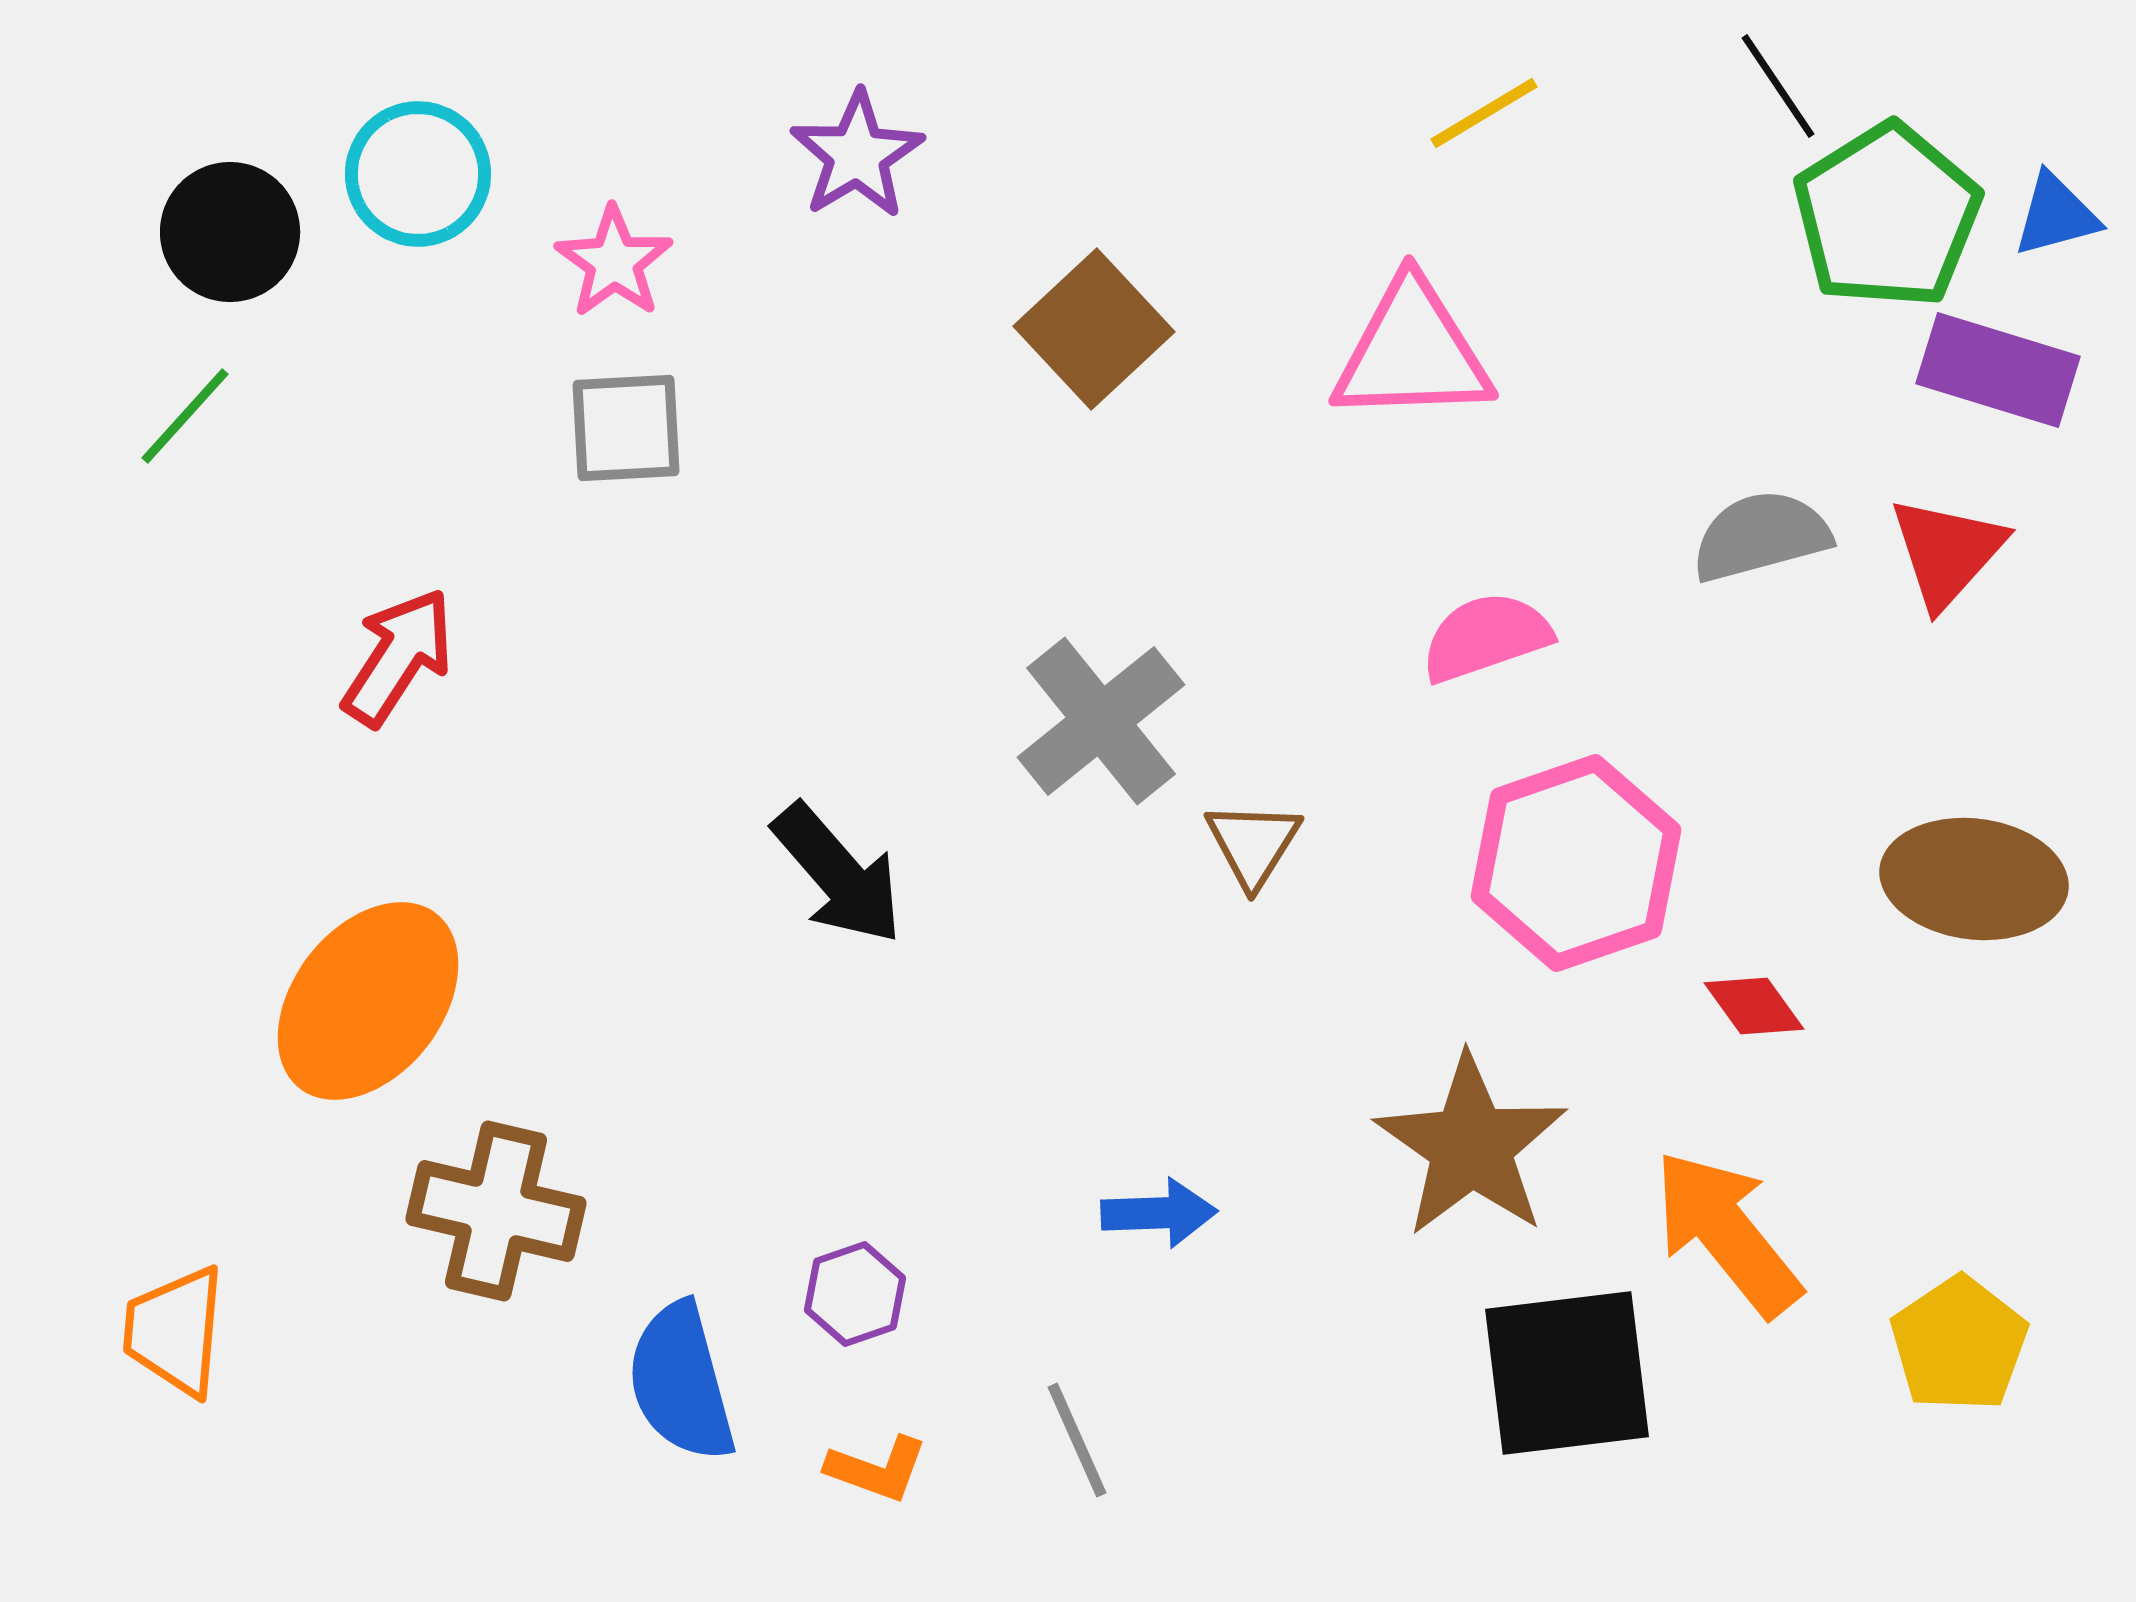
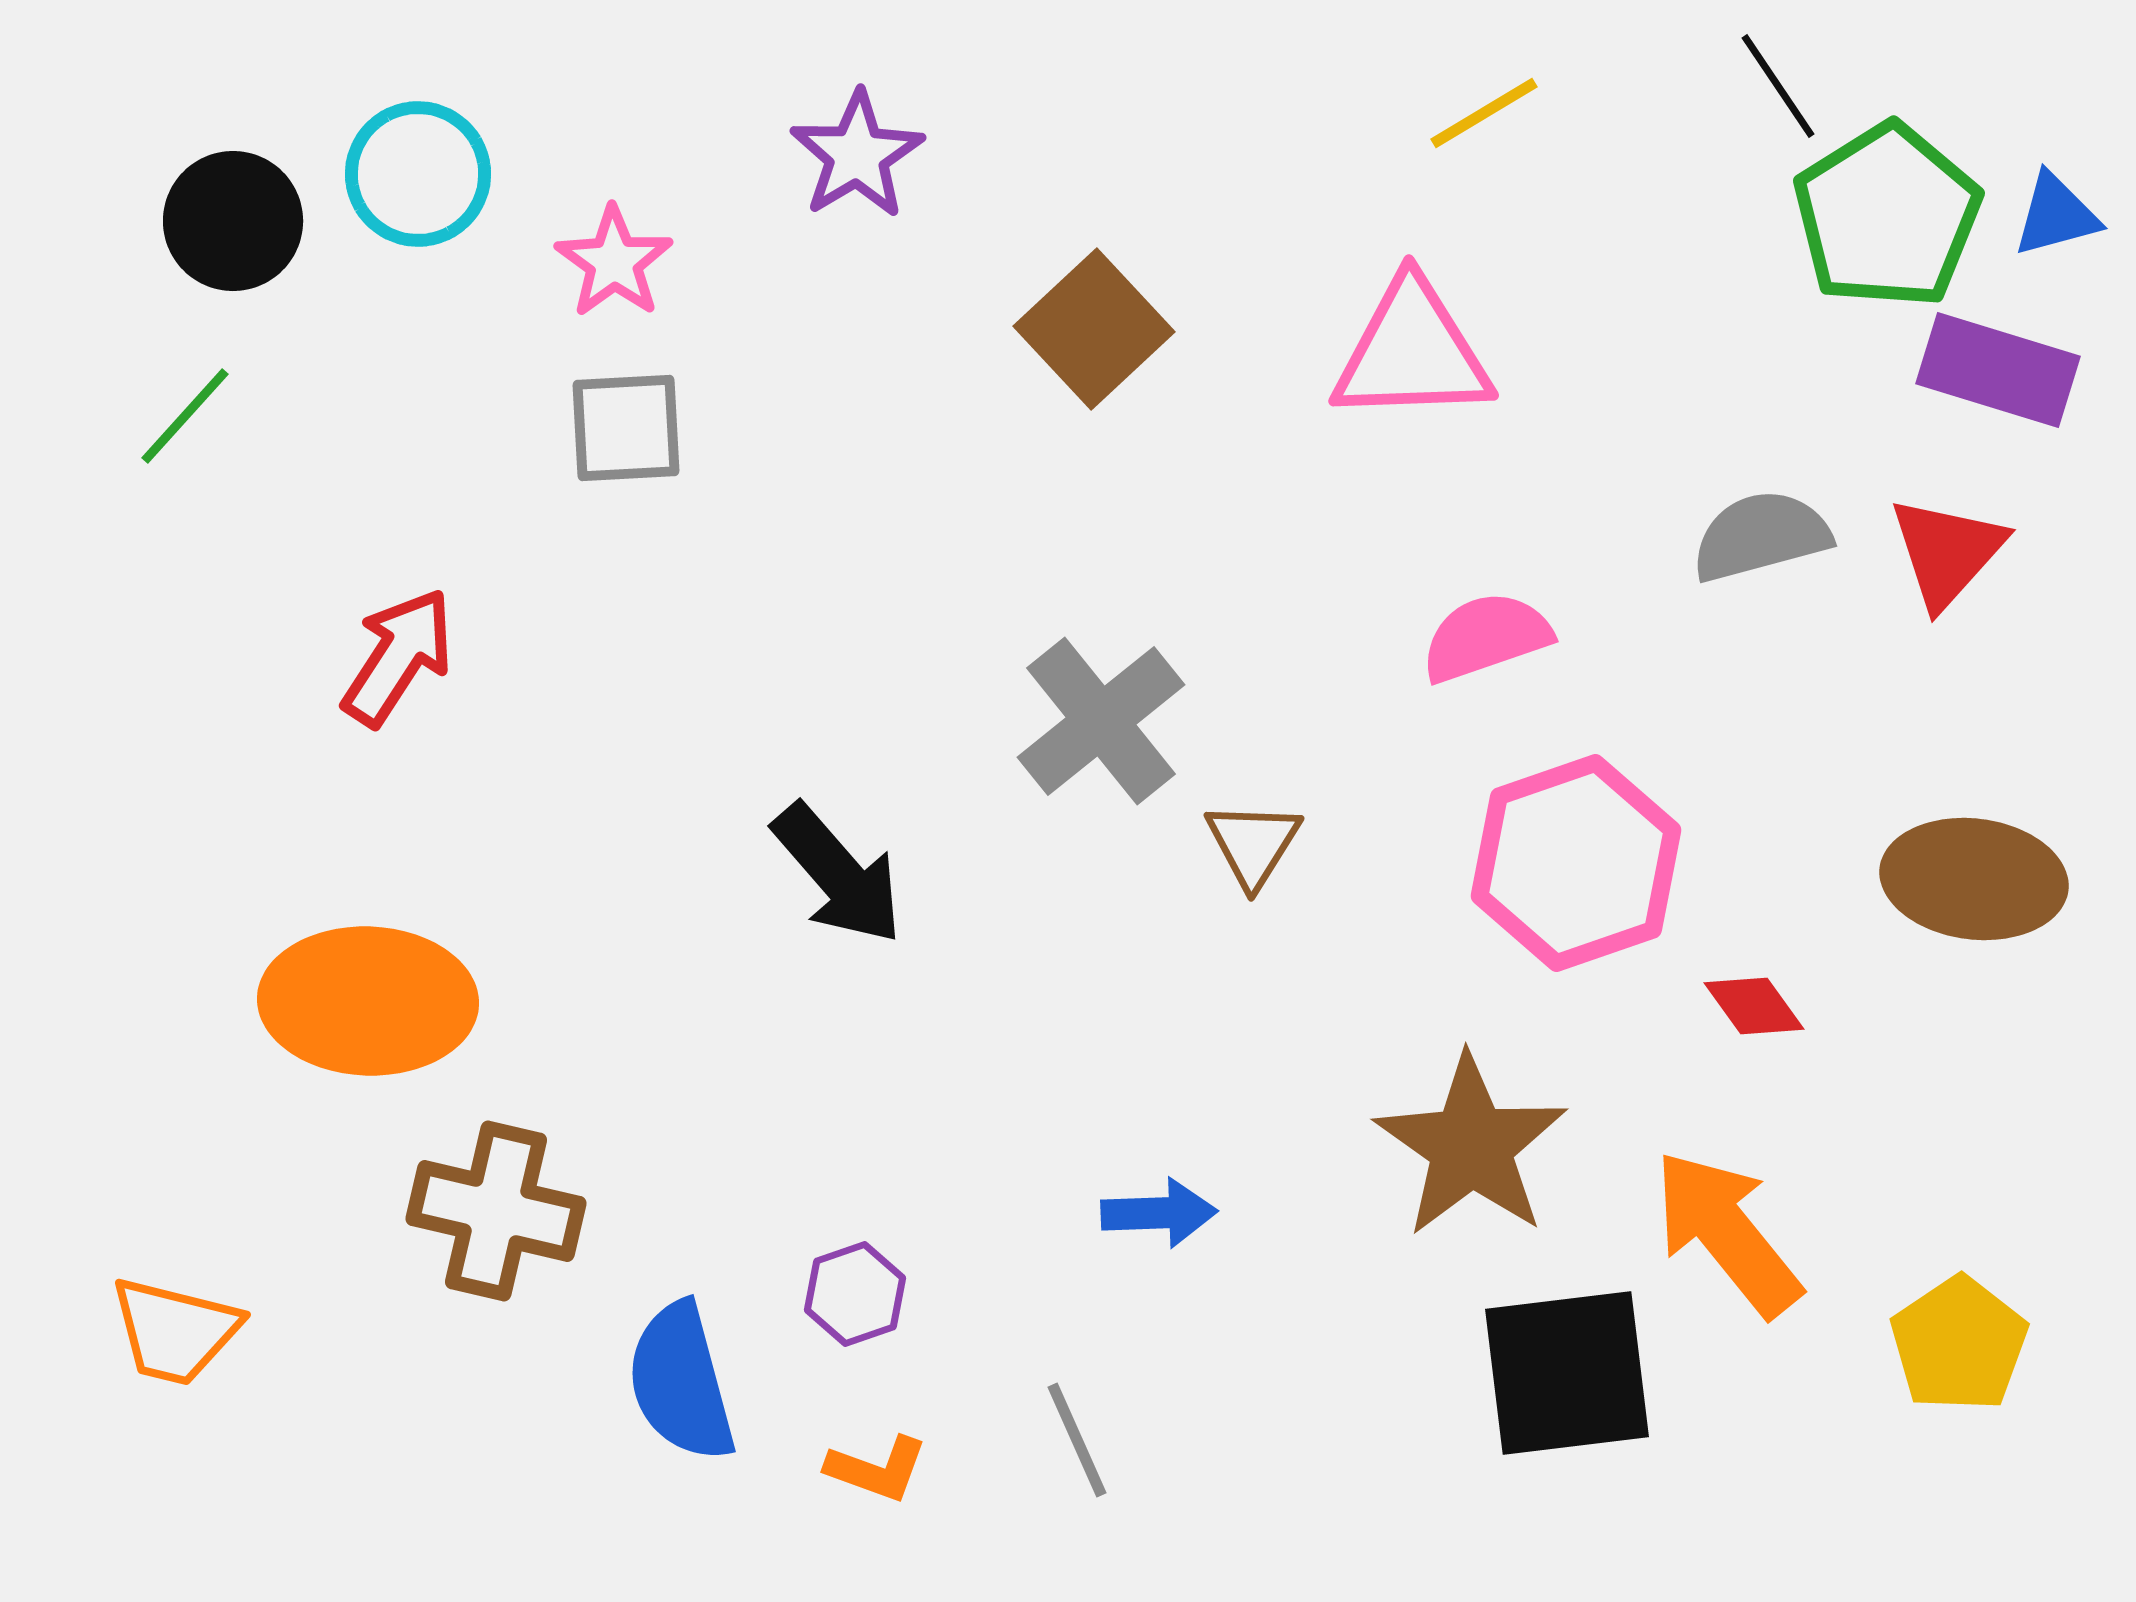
black circle: moved 3 px right, 11 px up
orange ellipse: rotated 54 degrees clockwise
orange trapezoid: rotated 81 degrees counterclockwise
